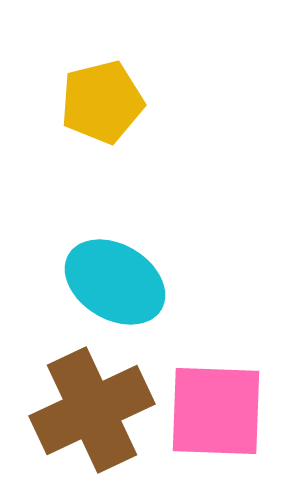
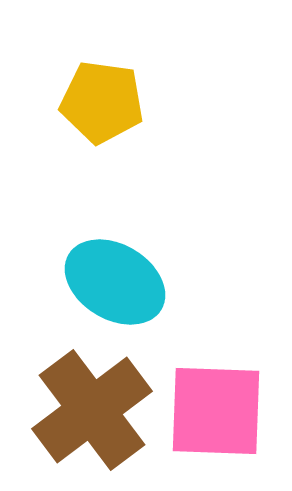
yellow pentagon: rotated 22 degrees clockwise
brown cross: rotated 12 degrees counterclockwise
